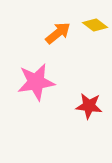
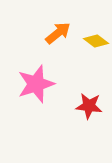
yellow diamond: moved 1 px right, 16 px down
pink star: moved 2 px down; rotated 9 degrees counterclockwise
